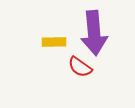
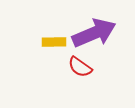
purple arrow: rotated 108 degrees counterclockwise
